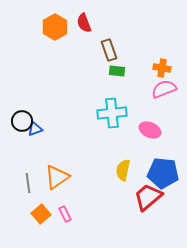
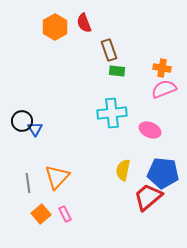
blue triangle: rotated 42 degrees counterclockwise
orange triangle: rotated 12 degrees counterclockwise
